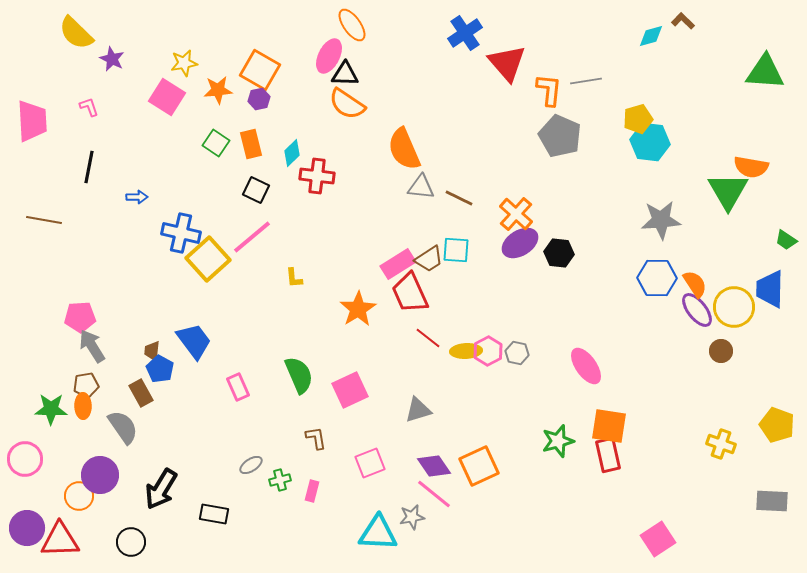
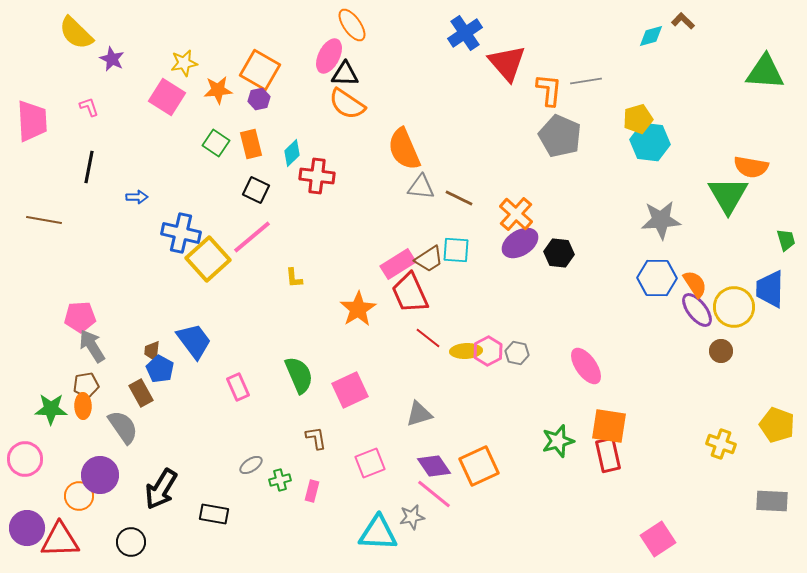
green triangle at (728, 191): moved 4 px down
green trapezoid at (786, 240): rotated 140 degrees counterclockwise
gray triangle at (418, 410): moved 1 px right, 4 px down
